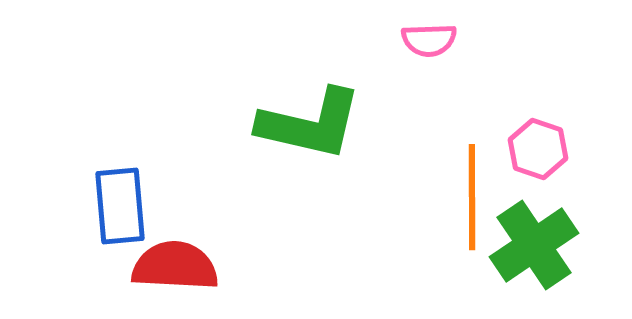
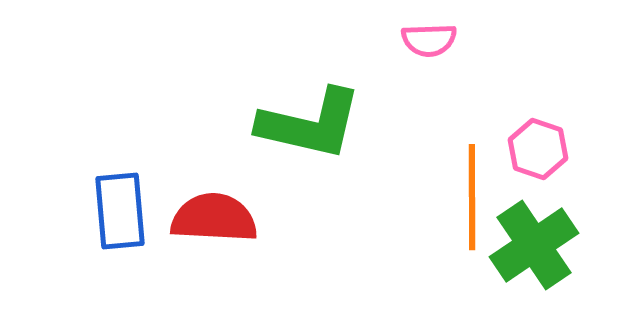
blue rectangle: moved 5 px down
red semicircle: moved 39 px right, 48 px up
